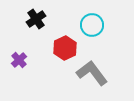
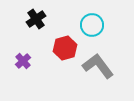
red hexagon: rotated 10 degrees clockwise
purple cross: moved 4 px right, 1 px down
gray L-shape: moved 6 px right, 7 px up
